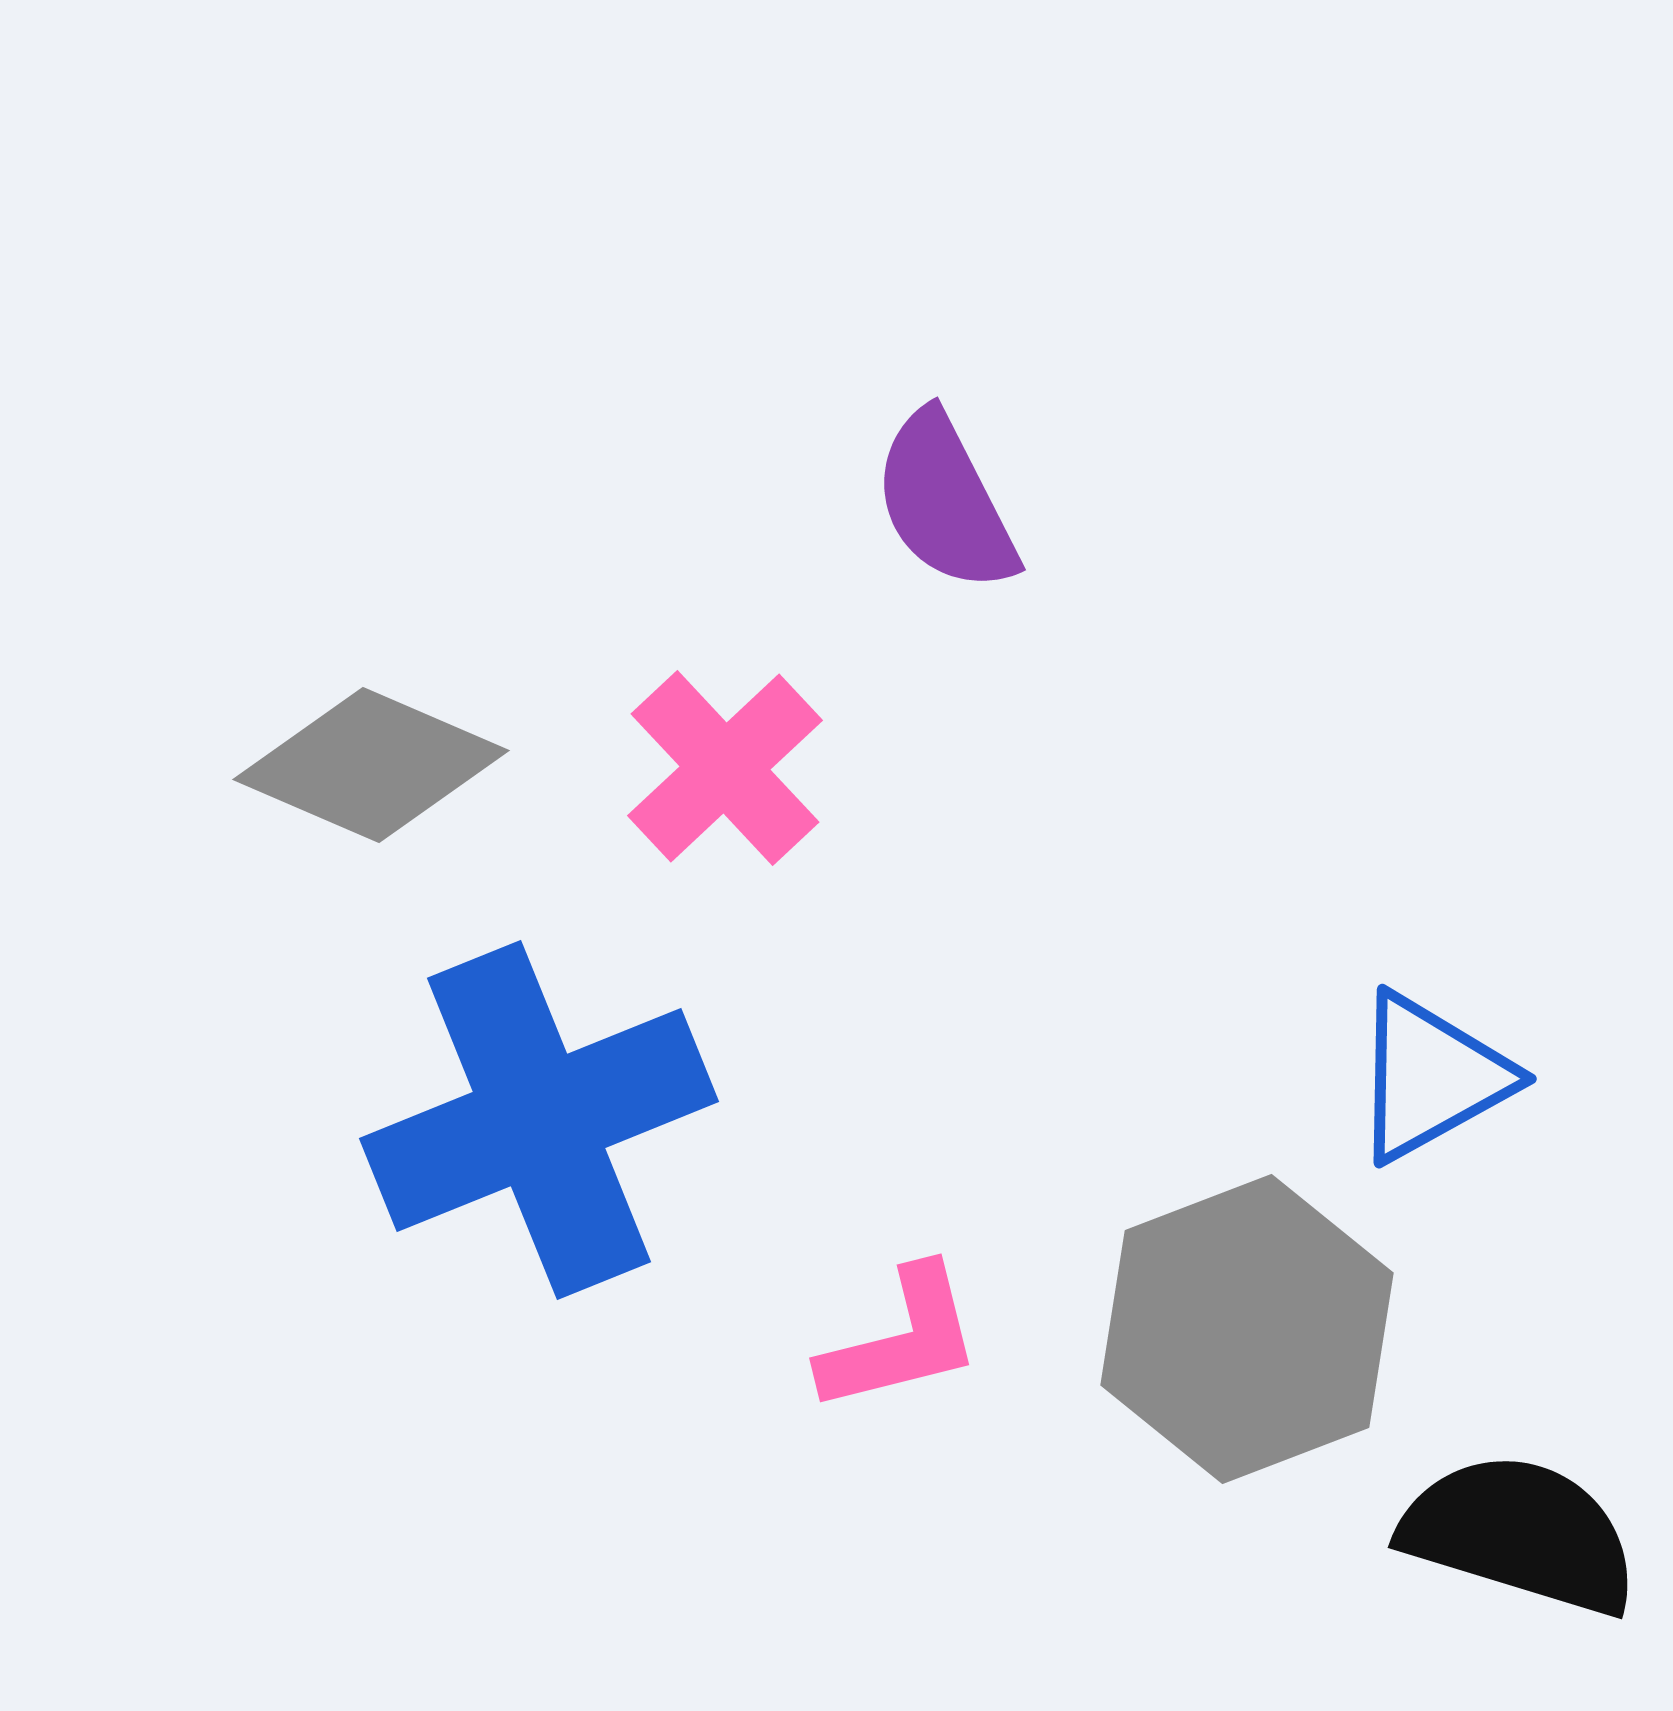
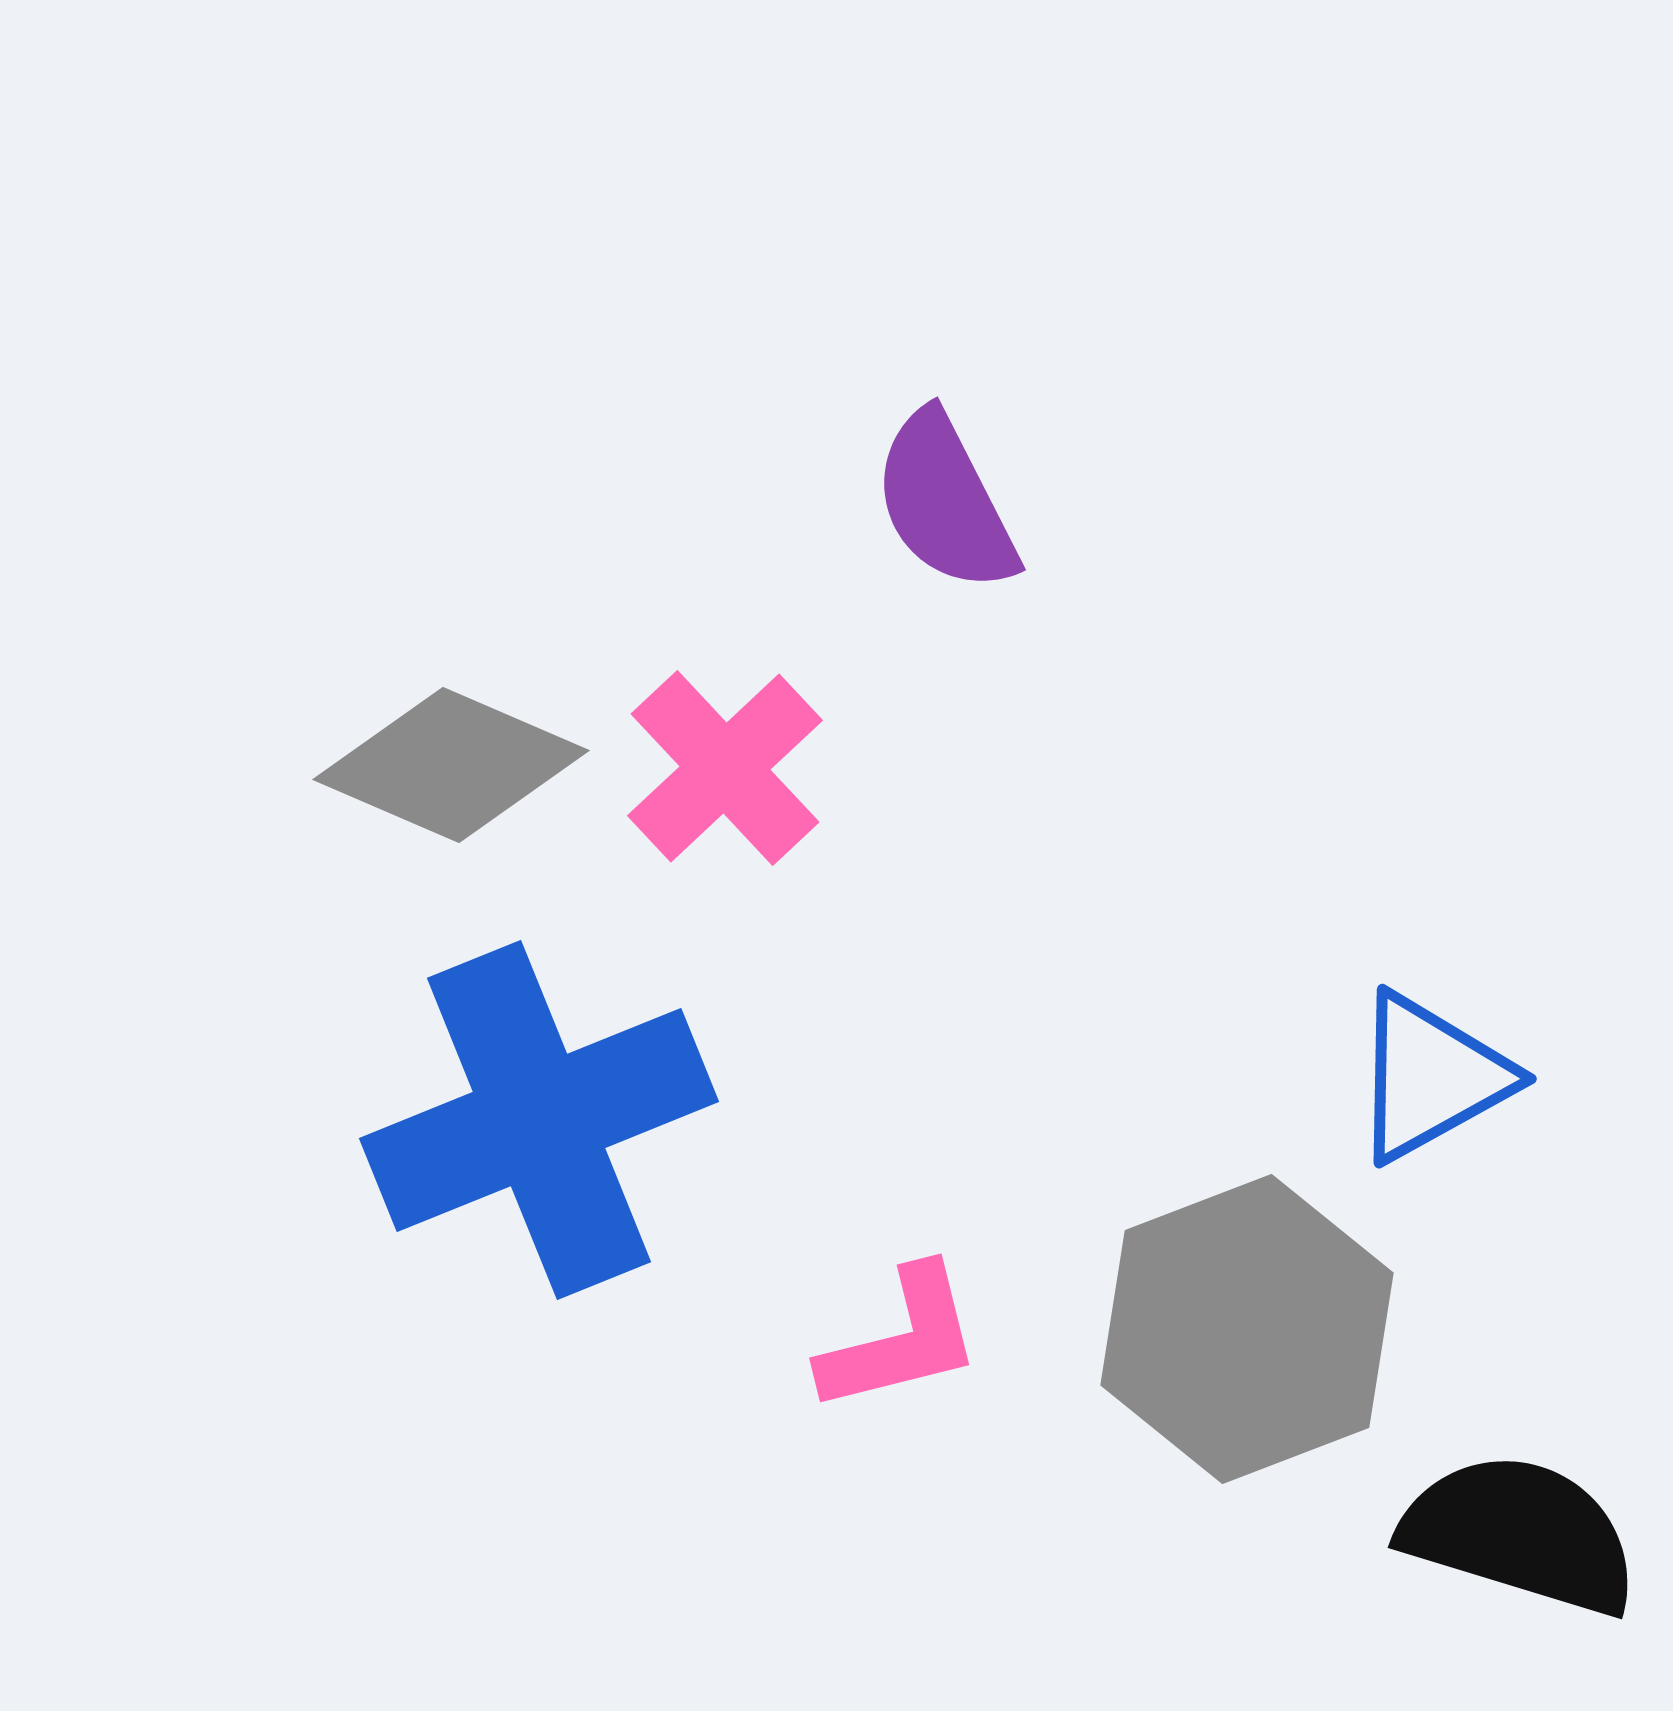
gray diamond: moved 80 px right
